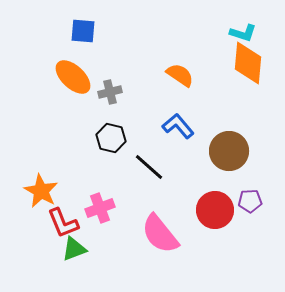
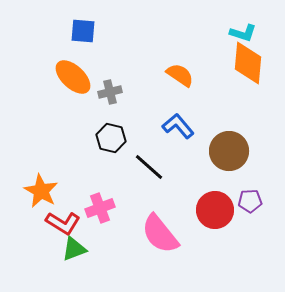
red L-shape: rotated 36 degrees counterclockwise
